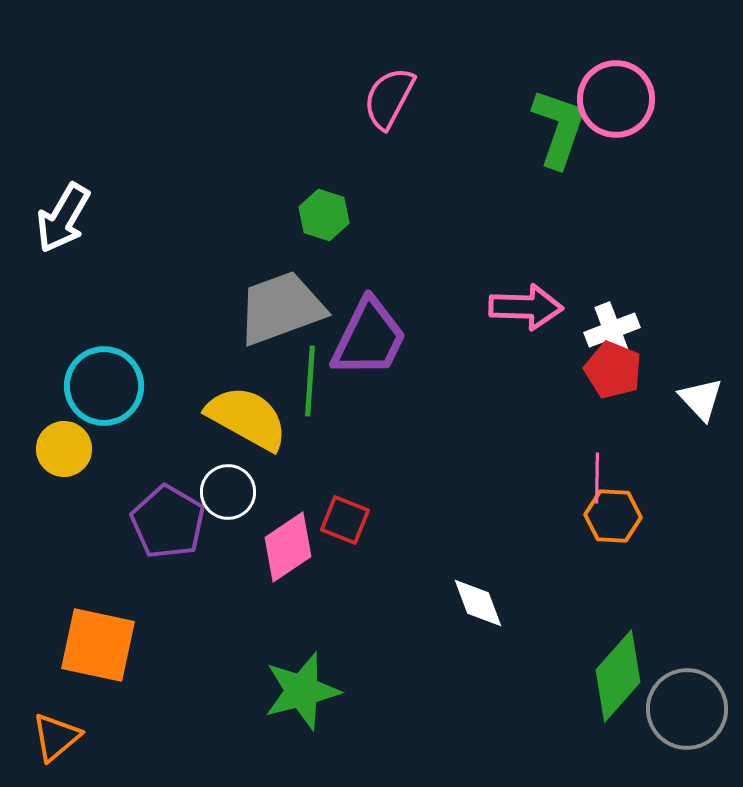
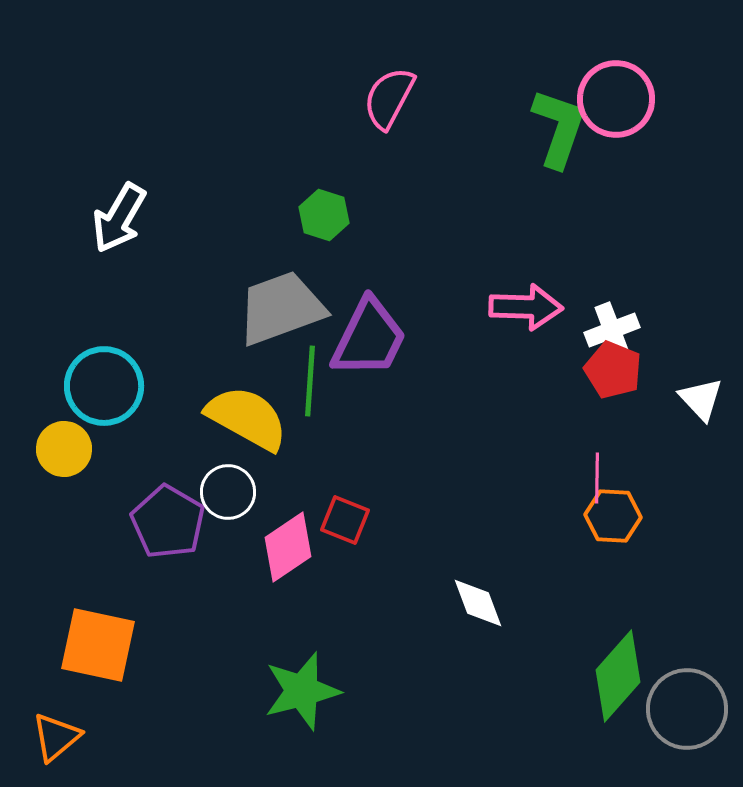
white arrow: moved 56 px right
